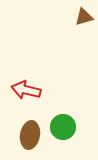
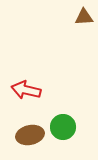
brown triangle: rotated 12 degrees clockwise
brown ellipse: rotated 68 degrees clockwise
